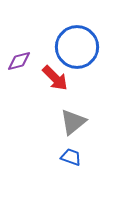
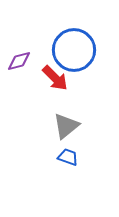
blue circle: moved 3 px left, 3 px down
gray triangle: moved 7 px left, 4 px down
blue trapezoid: moved 3 px left
